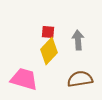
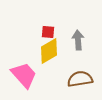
yellow diamond: rotated 16 degrees clockwise
pink trapezoid: moved 4 px up; rotated 32 degrees clockwise
